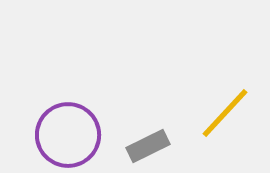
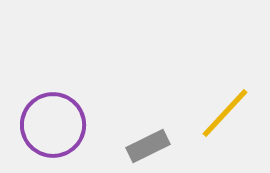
purple circle: moved 15 px left, 10 px up
